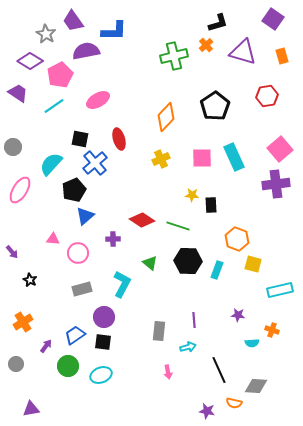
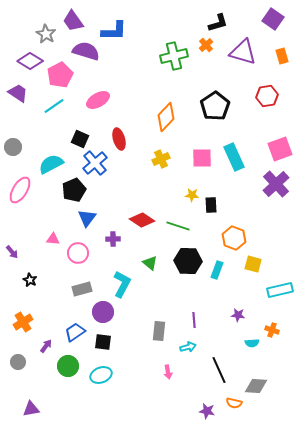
purple semicircle at (86, 51): rotated 28 degrees clockwise
black square at (80, 139): rotated 12 degrees clockwise
pink square at (280, 149): rotated 20 degrees clockwise
cyan semicircle at (51, 164): rotated 20 degrees clockwise
purple cross at (276, 184): rotated 36 degrees counterclockwise
blue triangle at (85, 216): moved 2 px right, 2 px down; rotated 12 degrees counterclockwise
orange hexagon at (237, 239): moved 3 px left, 1 px up
purple circle at (104, 317): moved 1 px left, 5 px up
blue trapezoid at (75, 335): moved 3 px up
gray circle at (16, 364): moved 2 px right, 2 px up
